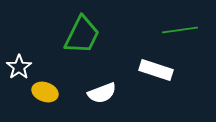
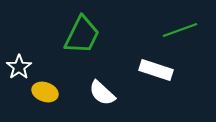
green line: rotated 12 degrees counterclockwise
white semicircle: rotated 64 degrees clockwise
